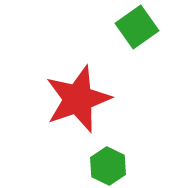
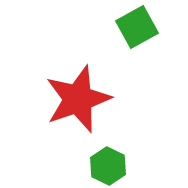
green square: rotated 6 degrees clockwise
